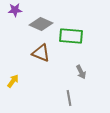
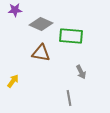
brown triangle: rotated 12 degrees counterclockwise
